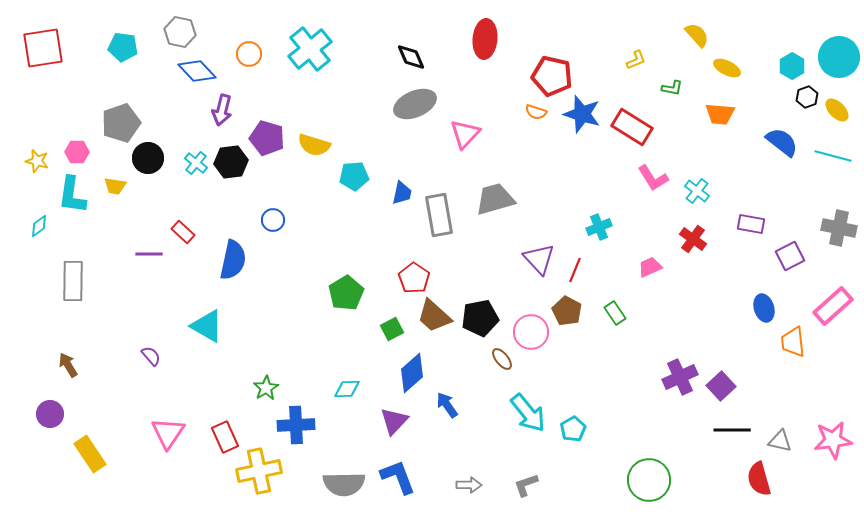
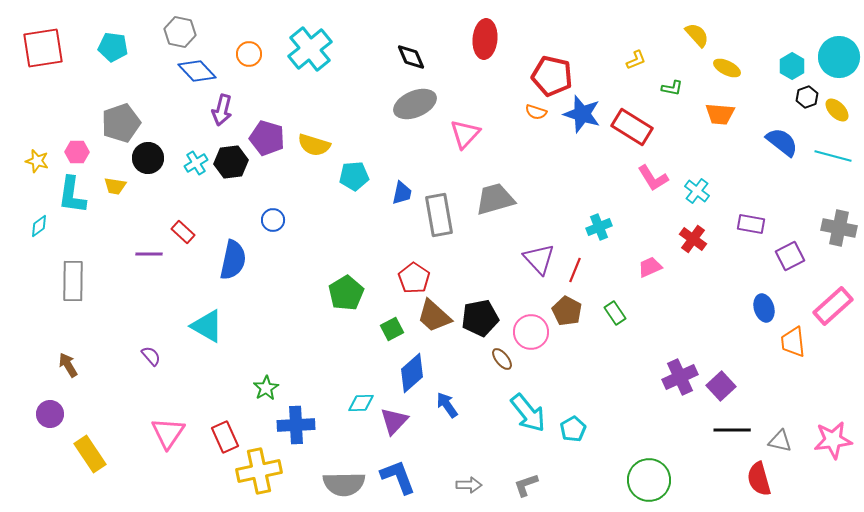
cyan pentagon at (123, 47): moved 10 px left
cyan cross at (196, 163): rotated 20 degrees clockwise
cyan diamond at (347, 389): moved 14 px right, 14 px down
